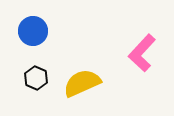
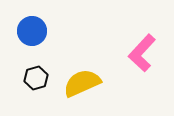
blue circle: moved 1 px left
black hexagon: rotated 20 degrees clockwise
